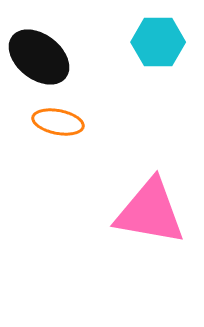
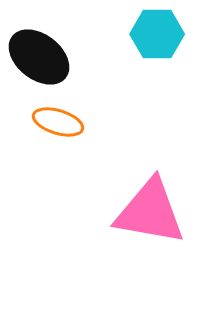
cyan hexagon: moved 1 px left, 8 px up
orange ellipse: rotated 6 degrees clockwise
